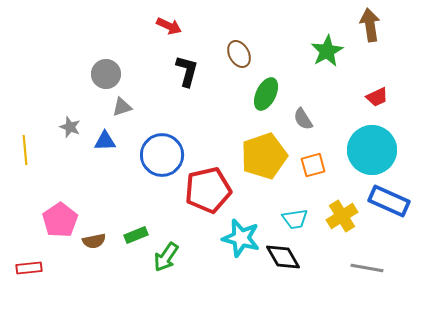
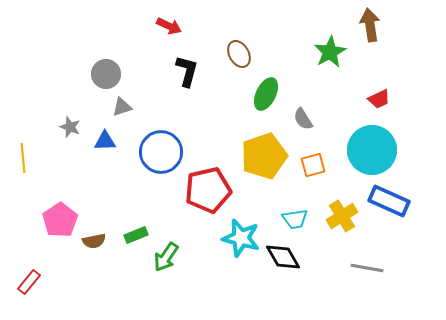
green star: moved 3 px right, 1 px down
red trapezoid: moved 2 px right, 2 px down
yellow line: moved 2 px left, 8 px down
blue circle: moved 1 px left, 3 px up
red rectangle: moved 14 px down; rotated 45 degrees counterclockwise
